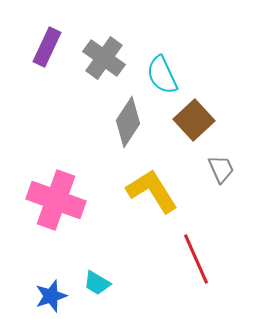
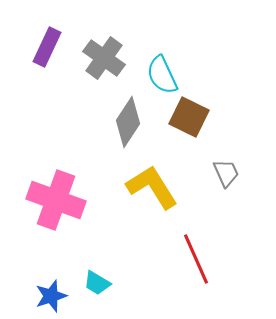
brown square: moved 5 px left, 3 px up; rotated 21 degrees counterclockwise
gray trapezoid: moved 5 px right, 4 px down
yellow L-shape: moved 4 px up
